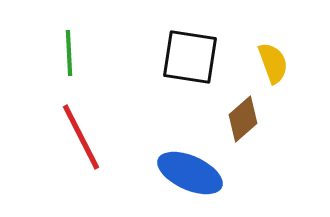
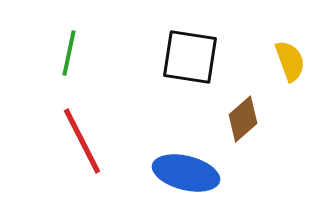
green line: rotated 15 degrees clockwise
yellow semicircle: moved 17 px right, 2 px up
red line: moved 1 px right, 4 px down
blue ellipse: moved 4 px left; rotated 10 degrees counterclockwise
